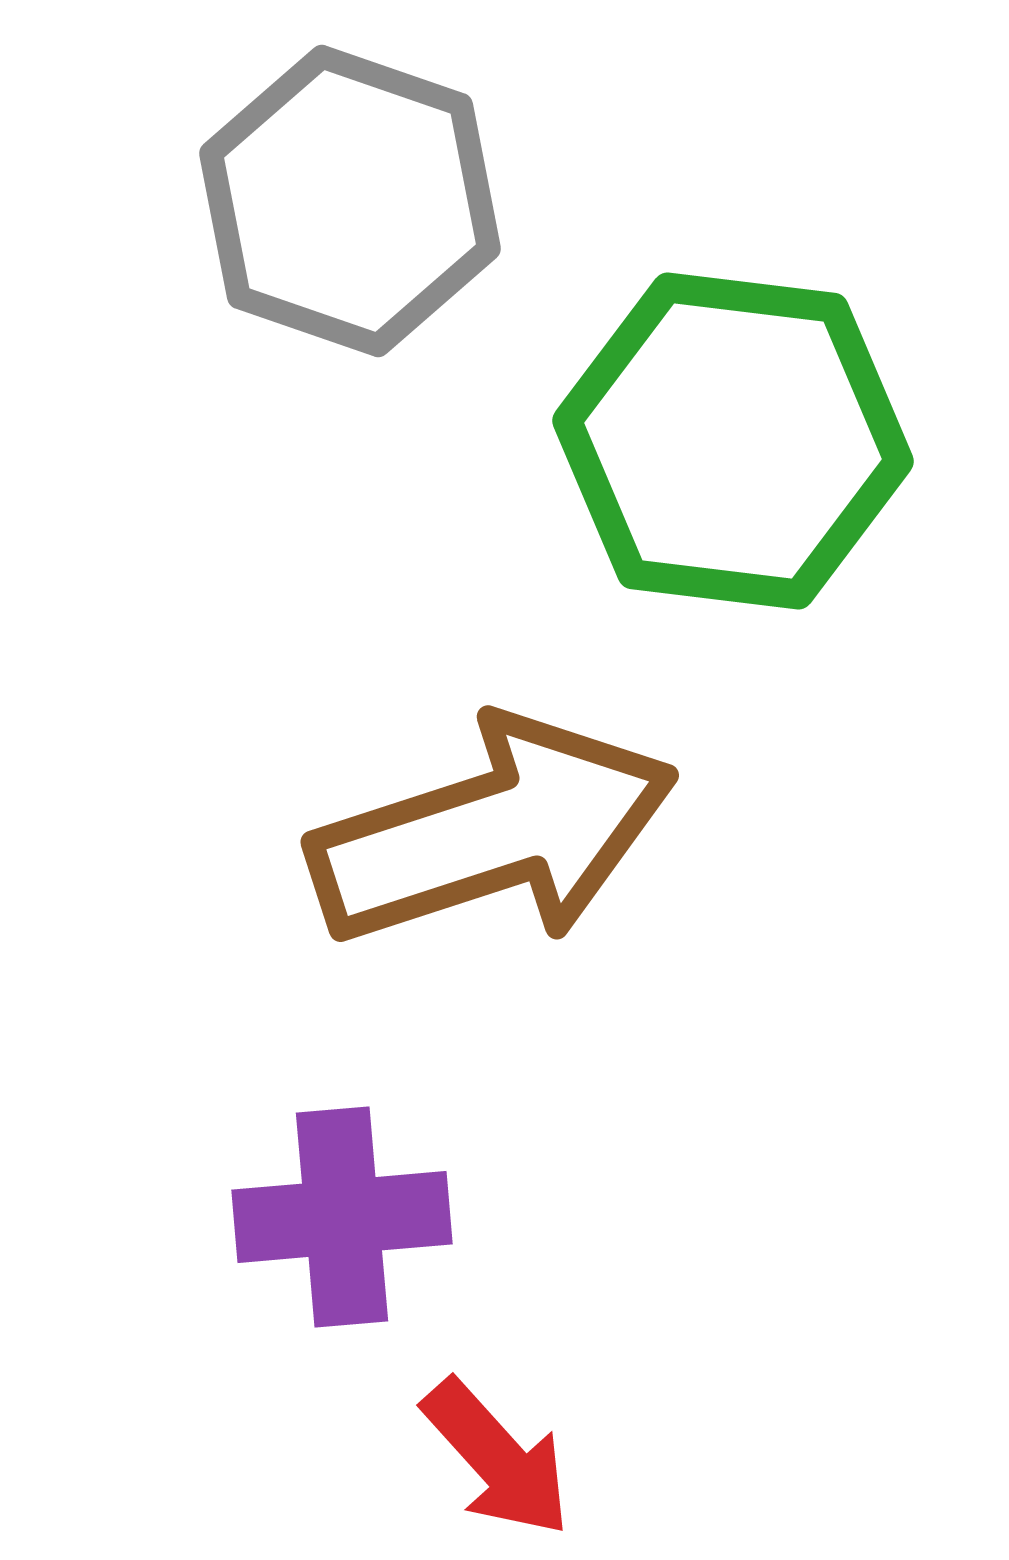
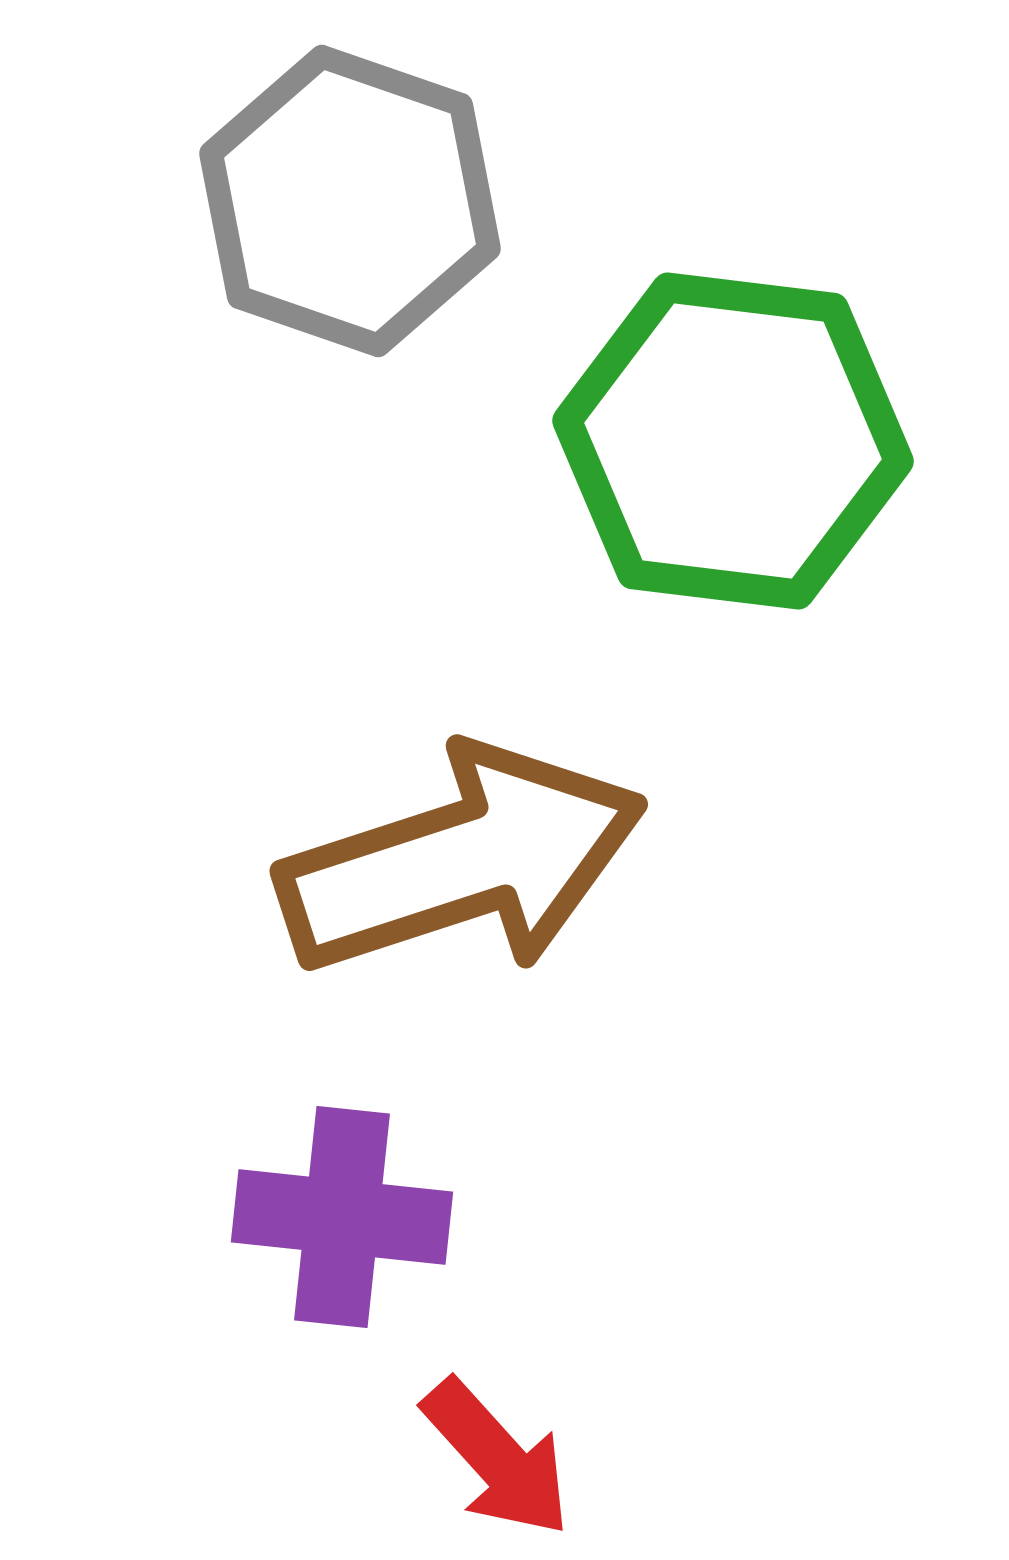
brown arrow: moved 31 px left, 29 px down
purple cross: rotated 11 degrees clockwise
